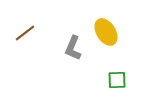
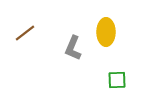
yellow ellipse: rotated 32 degrees clockwise
